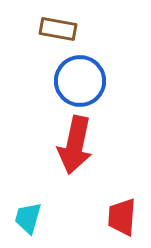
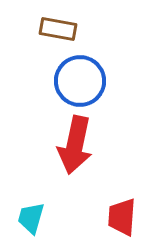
cyan trapezoid: moved 3 px right
